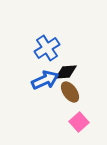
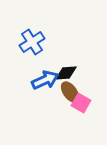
blue cross: moved 15 px left, 6 px up
black diamond: moved 1 px down
pink square: moved 2 px right, 19 px up; rotated 18 degrees counterclockwise
